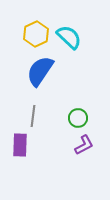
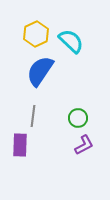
cyan semicircle: moved 2 px right, 4 px down
